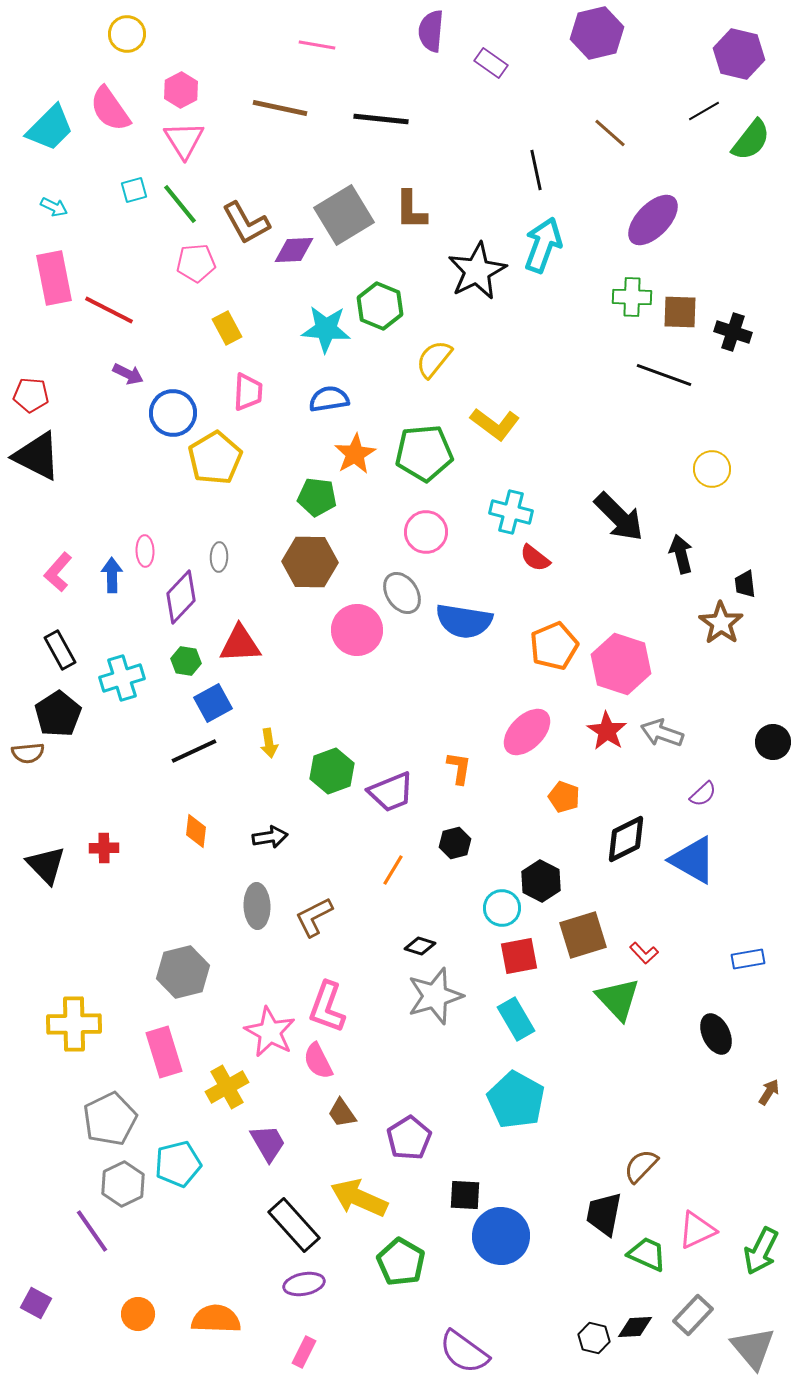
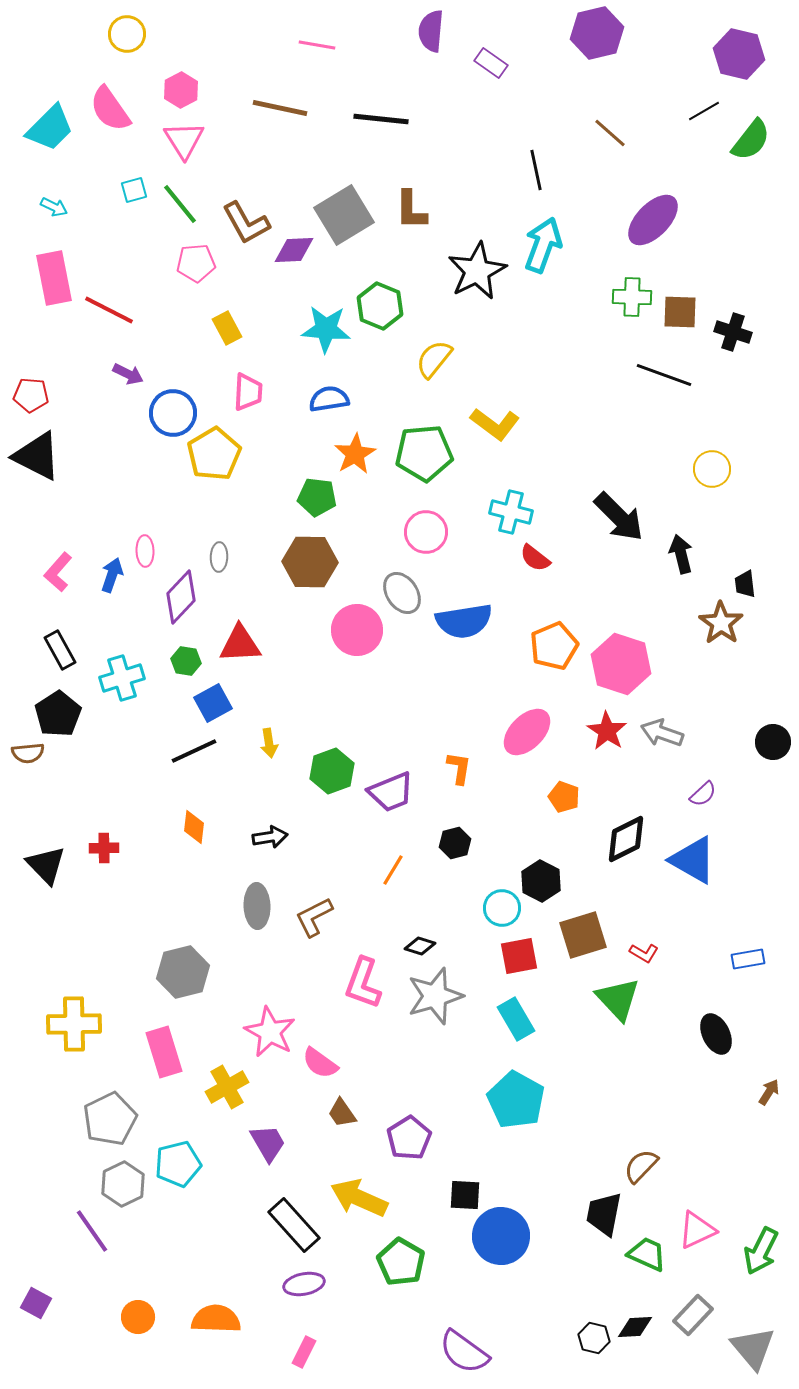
yellow pentagon at (215, 458): moved 1 px left, 4 px up
blue arrow at (112, 575): rotated 20 degrees clockwise
blue semicircle at (464, 621): rotated 18 degrees counterclockwise
orange diamond at (196, 831): moved 2 px left, 4 px up
red L-shape at (644, 953): rotated 16 degrees counterclockwise
pink L-shape at (327, 1007): moved 36 px right, 24 px up
pink semicircle at (318, 1061): moved 2 px right, 2 px down; rotated 27 degrees counterclockwise
orange circle at (138, 1314): moved 3 px down
